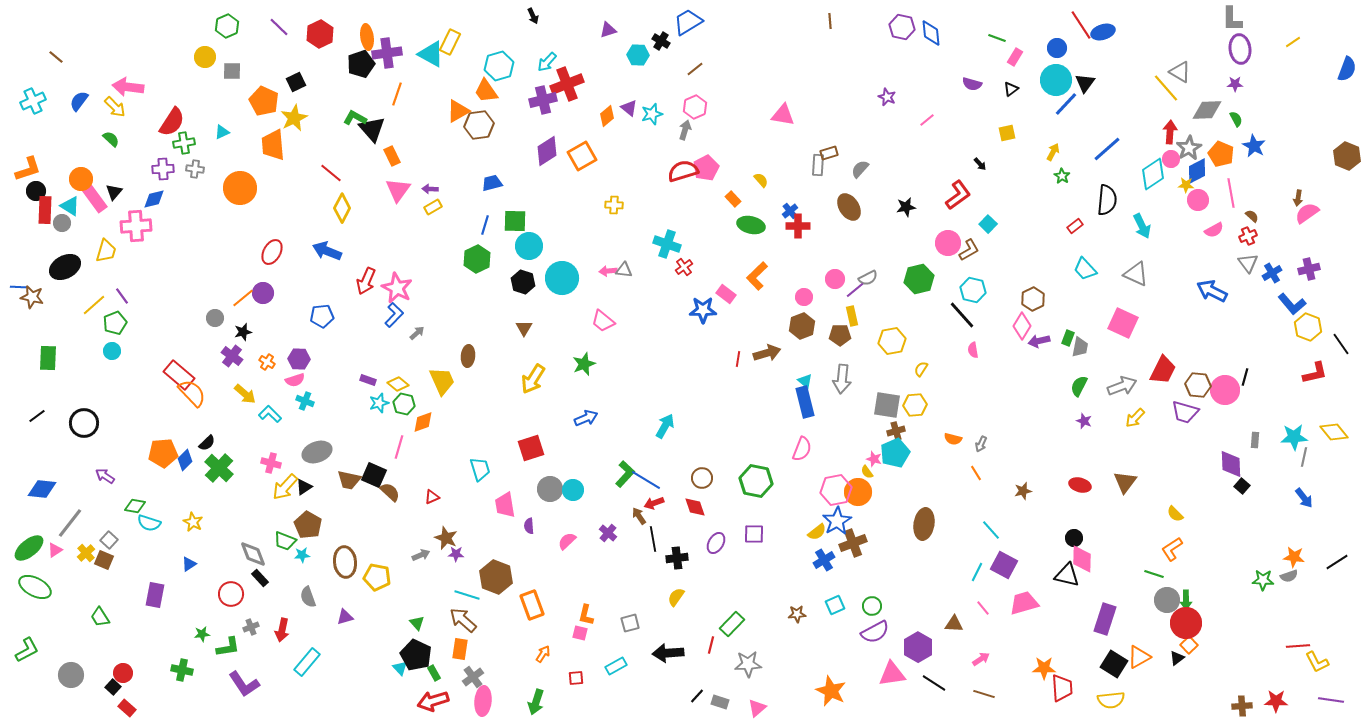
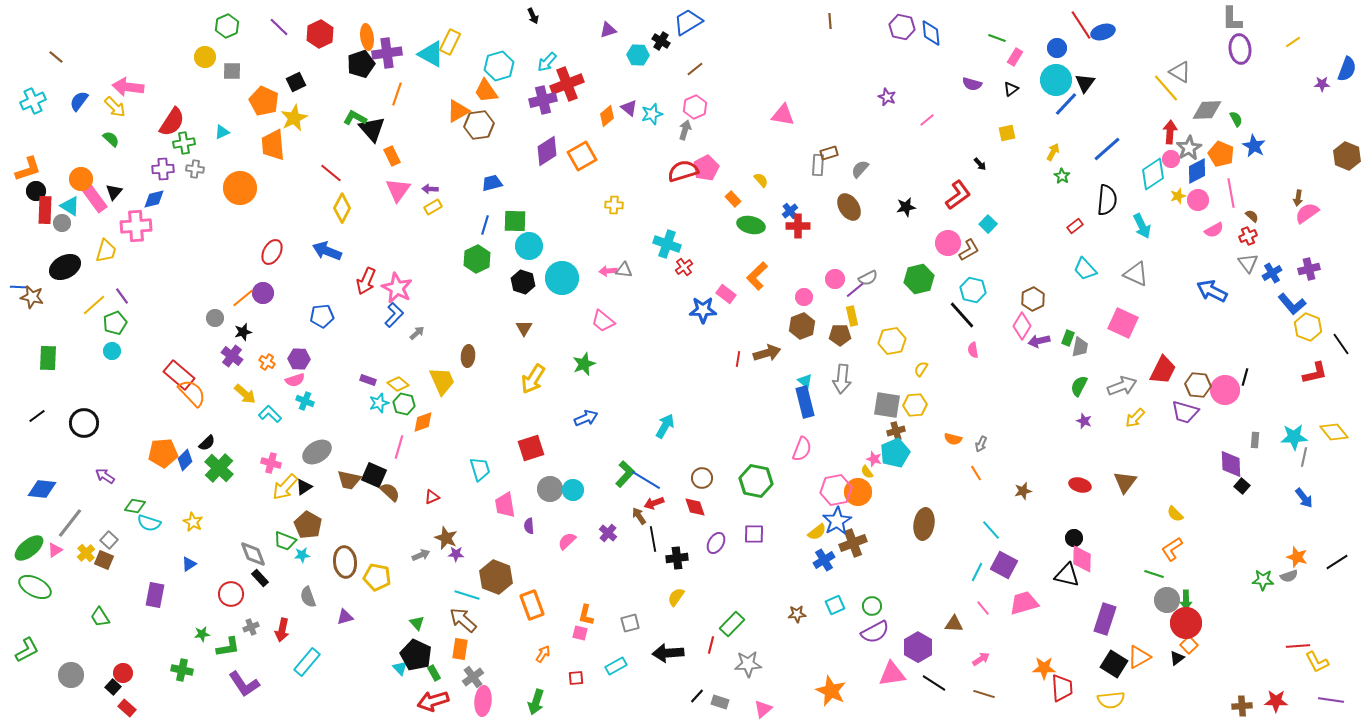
purple star at (1235, 84): moved 87 px right
yellow star at (1186, 185): moved 8 px left, 11 px down; rotated 21 degrees counterclockwise
gray ellipse at (317, 452): rotated 12 degrees counterclockwise
orange star at (1294, 557): moved 3 px right; rotated 10 degrees clockwise
pink triangle at (757, 708): moved 6 px right, 1 px down
